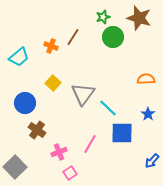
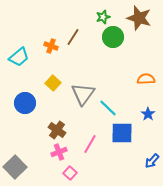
brown cross: moved 20 px right
pink square: rotated 16 degrees counterclockwise
